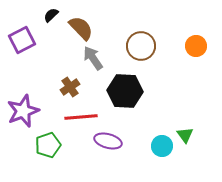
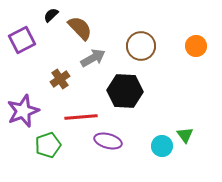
brown semicircle: moved 1 px left
gray arrow: rotated 95 degrees clockwise
brown cross: moved 10 px left, 8 px up
